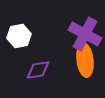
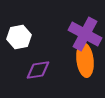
white hexagon: moved 1 px down
